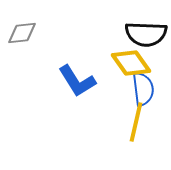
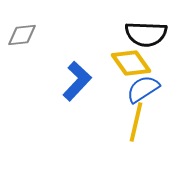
gray diamond: moved 2 px down
blue L-shape: rotated 105 degrees counterclockwise
blue semicircle: rotated 116 degrees counterclockwise
